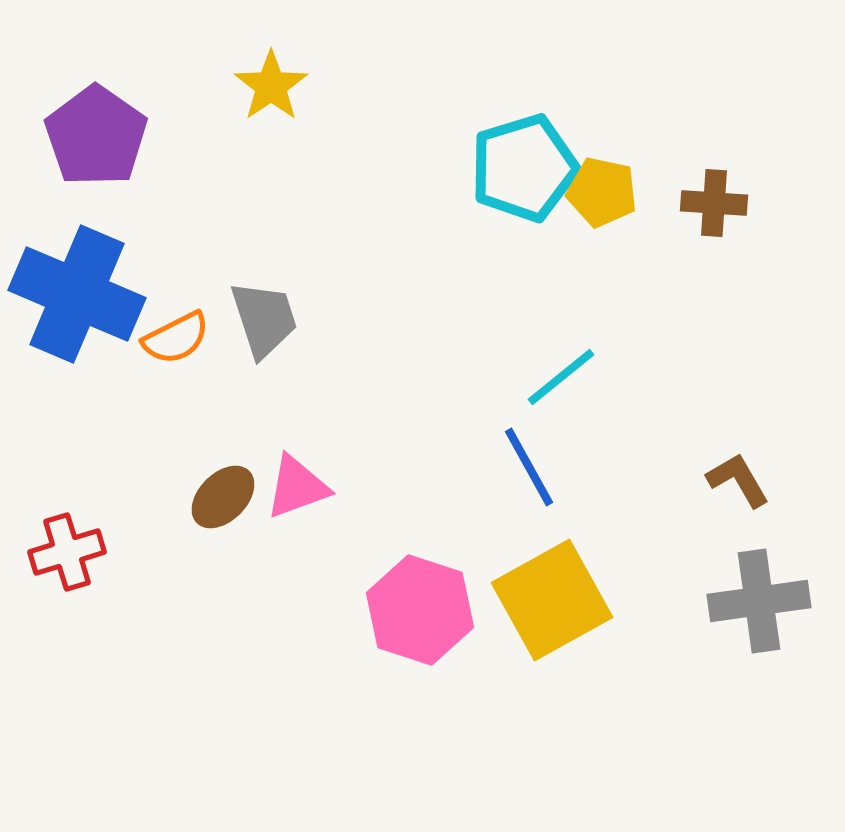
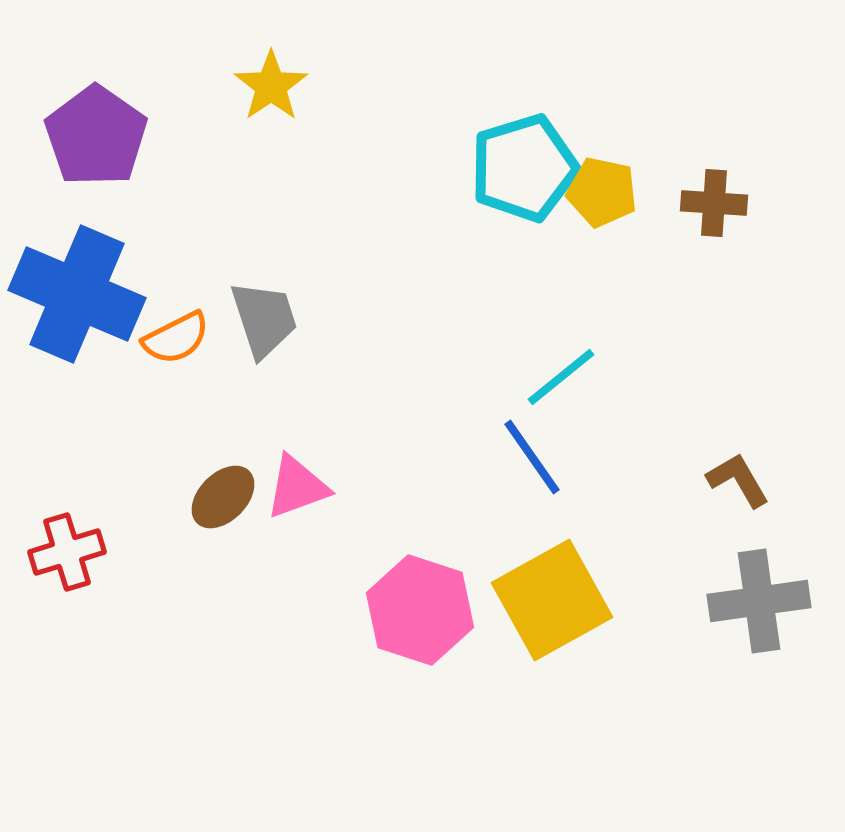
blue line: moved 3 px right, 10 px up; rotated 6 degrees counterclockwise
